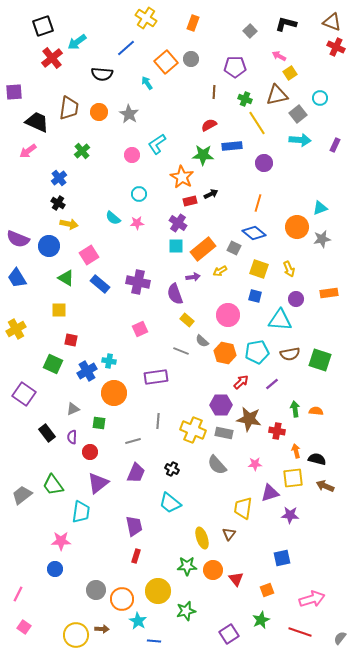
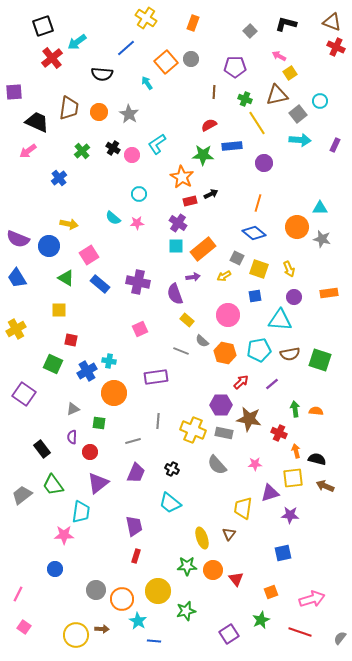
cyan circle at (320, 98): moved 3 px down
black cross at (58, 203): moved 55 px right, 55 px up
cyan triangle at (320, 208): rotated 21 degrees clockwise
gray star at (322, 239): rotated 24 degrees clockwise
gray square at (234, 248): moved 3 px right, 10 px down
yellow arrow at (220, 271): moved 4 px right, 5 px down
blue square at (255, 296): rotated 24 degrees counterclockwise
purple circle at (296, 299): moved 2 px left, 2 px up
cyan pentagon at (257, 352): moved 2 px right, 2 px up
red cross at (277, 431): moved 2 px right, 2 px down; rotated 14 degrees clockwise
black rectangle at (47, 433): moved 5 px left, 16 px down
pink star at (61, 541): moved 3 px right, 6 px up
blue square at (282, 558): moved 1 px right, 5 px up
orange square at (267, 590): moved 4 px right, 2 px down
